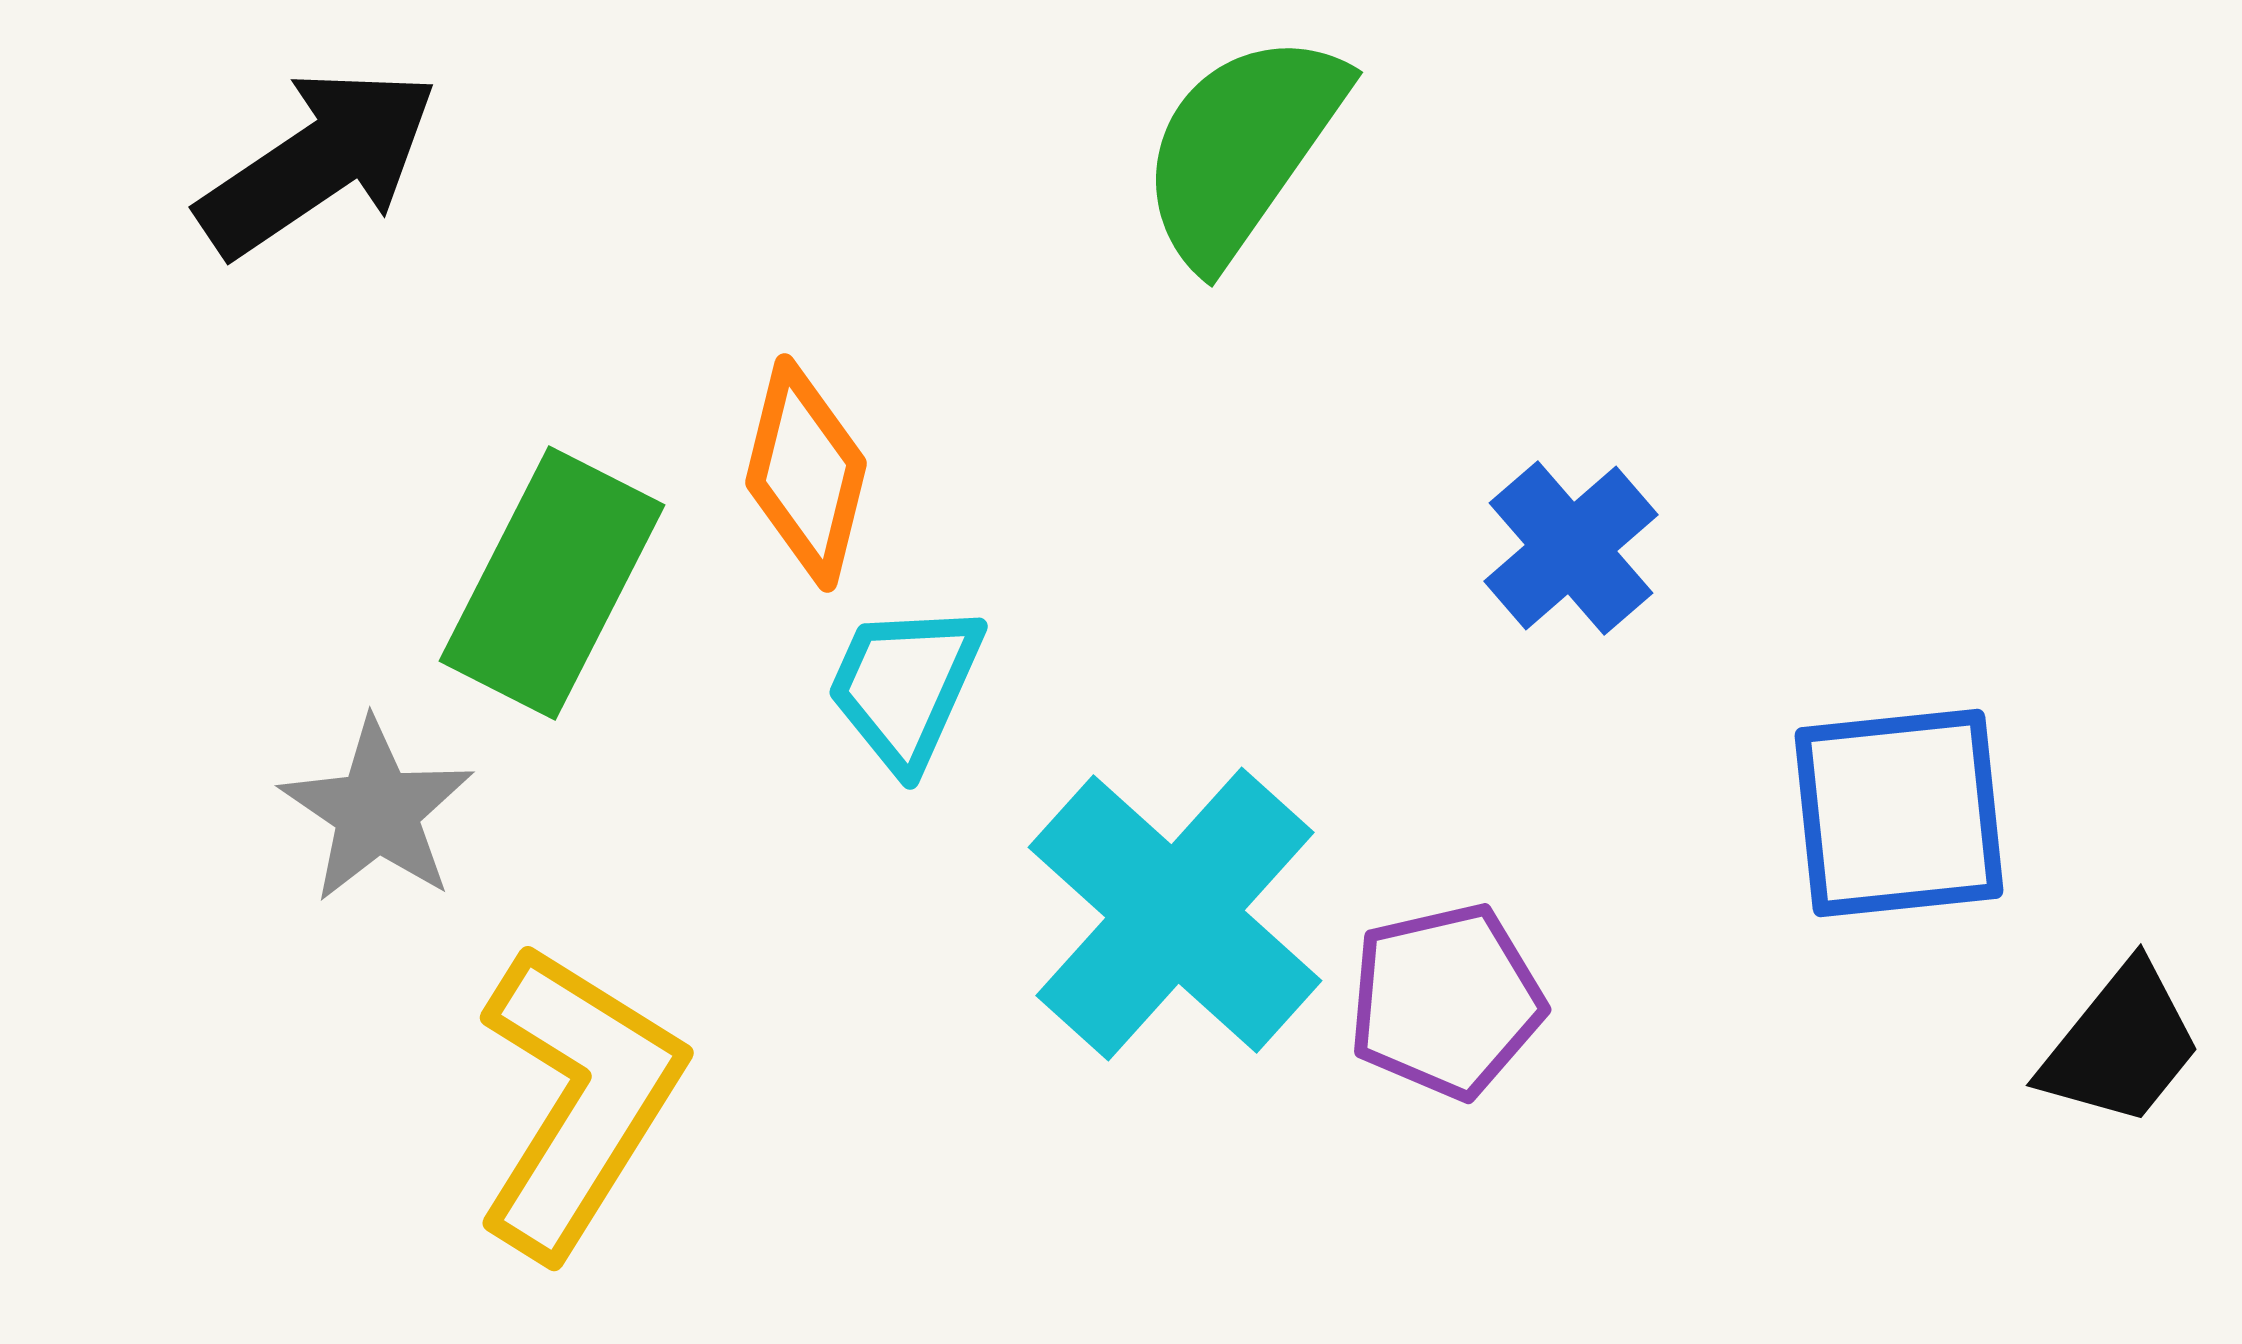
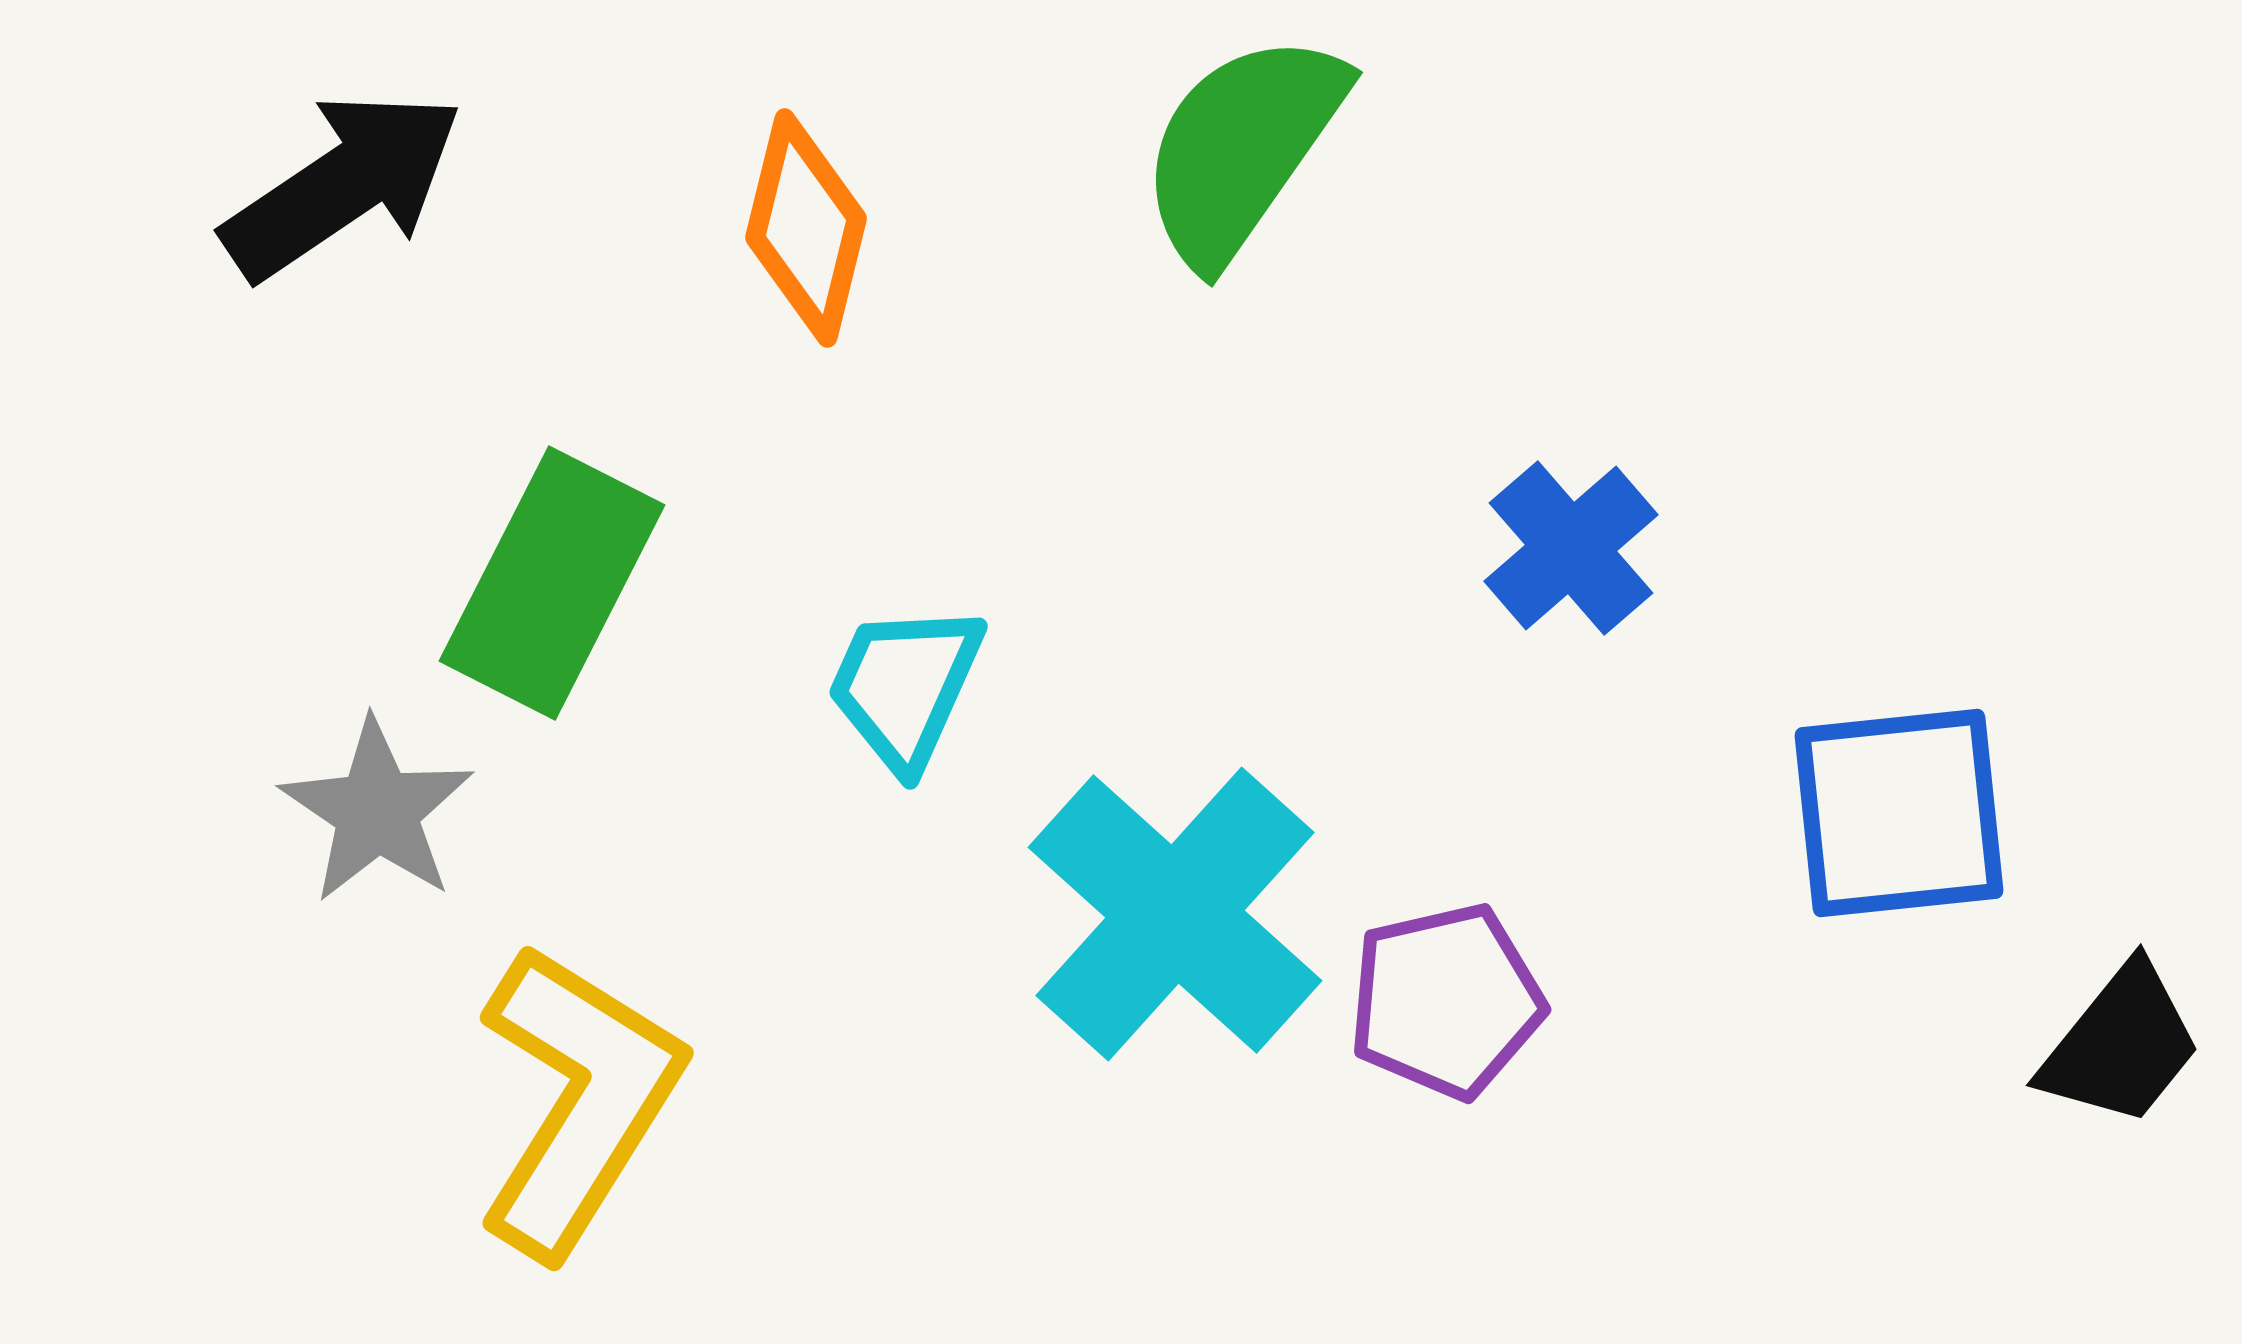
black arrow: moved 25 px right, 23 px down
orange diamond: moved 245 px up
